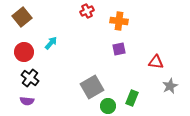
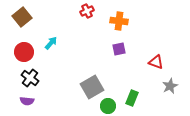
red triangle: rotated 14 degrees clockwise
